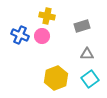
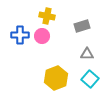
blue cross: rotated 24 degrees counterclockwise
cyan square: rotated 12 degrees counterclockwise
